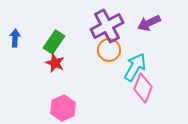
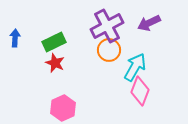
green rectangle: rotated 30 degrees clockwise
pink diamond: moved 3 px left, 3 px down
